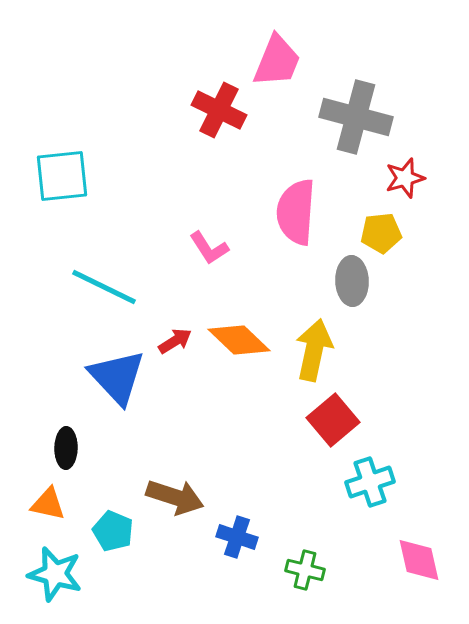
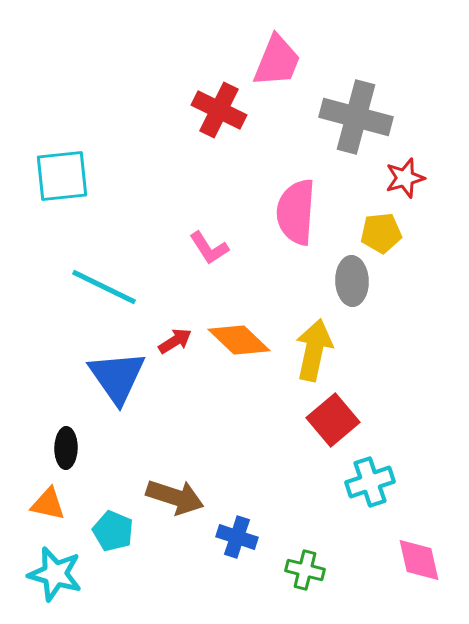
blue triangle: rotated 8 degrees clockwise
